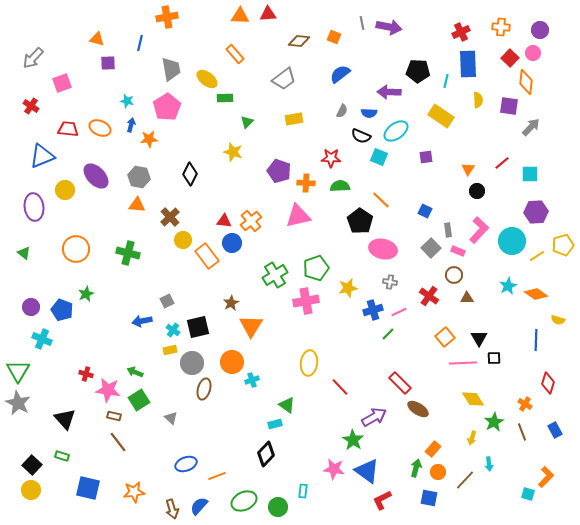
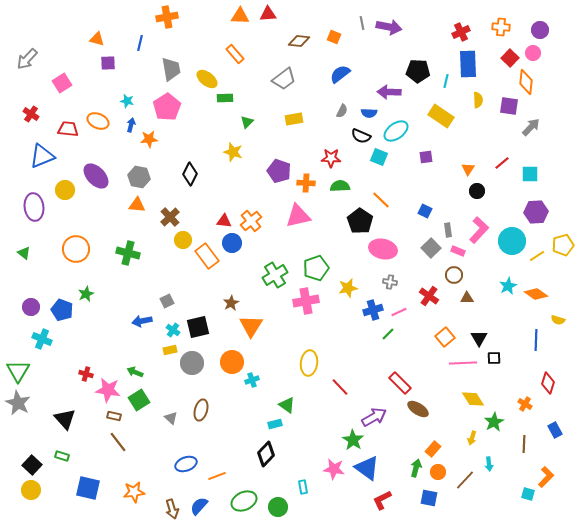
gray arrow at (33, 58): moved 6 px left, 1 px down
pink square at (62, 83): rotated 12 degrees counterclockwise
red cross at (31, 106): moved 8 px down
orange ellipse at (100, 128): moved 2 px left, 7 px up
brown ellipse at (204, 389): moved 3 px left, 21 px down
brown line at (522, 432): moved 2 px right, 12 px down; rotated 24 degrees clockwise
blue triangle at (367, 471): moved 3 px up
cyan rectangle at (303, 491): moved 4 px up; rotated 16 degrees counterclockwise
